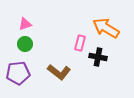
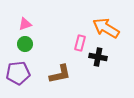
brown L-shape: moved 1 px right, 2 px down; rotated 50 degrees counterclockwise
